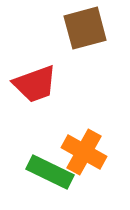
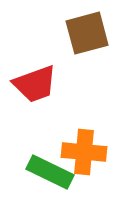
brown square: moved 2 px right, 5 px down
orange cross: rotated 24 degrees counterclockwise
